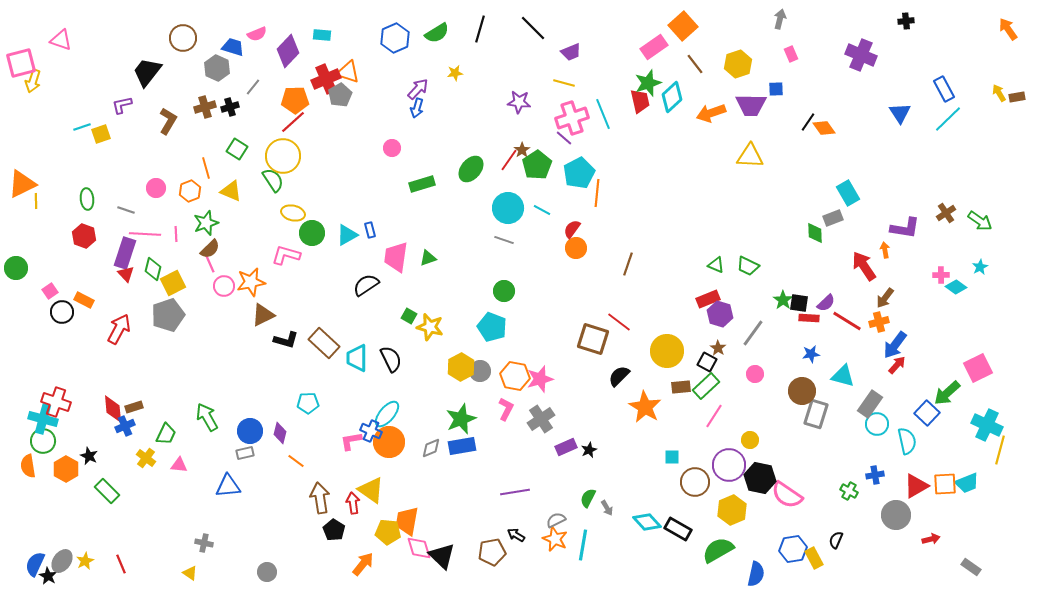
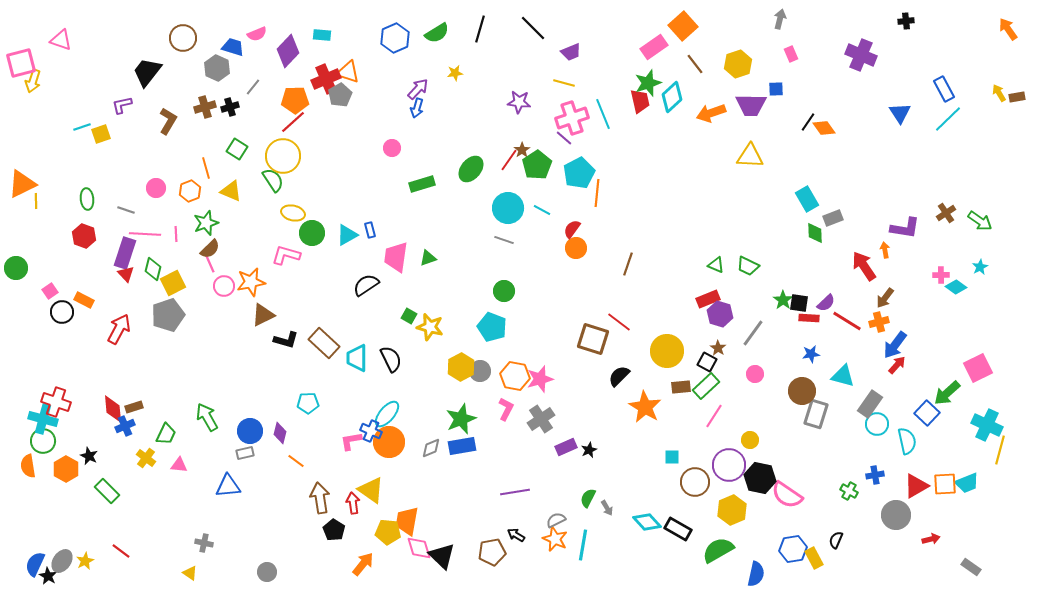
cyan rectangle at (848, 193): moved 41 px left, 6 px down
red line at (121, 564): moved 13 px up; rotated 30 degrees counterclockwise
